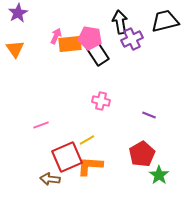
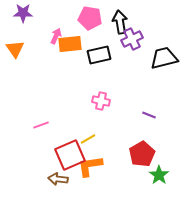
purple star: moved 5 px right; rotated 30 degrees clockwise
black trapezoid: moved 1 px left, 37 px down
pink pentagon: moved 20 px up
black rectangle: moved 1 px right, 1 px down; rotated 70 degrees counterclockwise
yellow line: moved 1 px right, 1 px up
red square: moved 3 px right, 2 px up
orange L-shape: rotated 12 degrees counterclockwise
brown arrow: moved 8 px right
